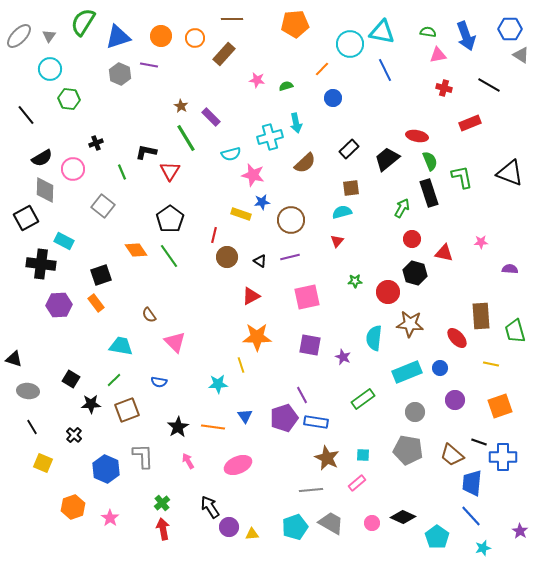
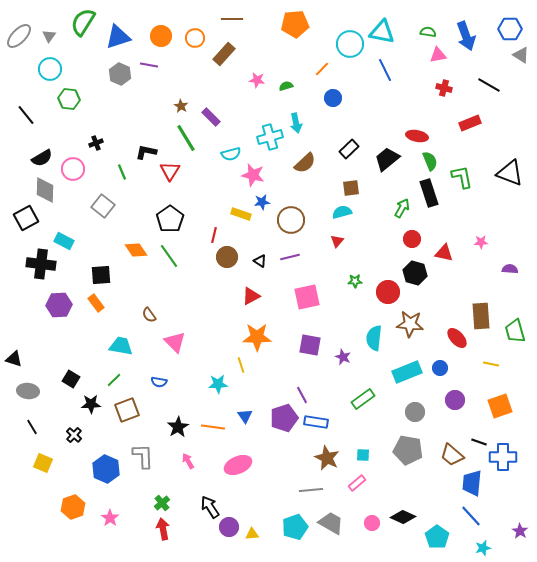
black square at (101, 275): rotated 15 degrees clockwise
